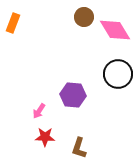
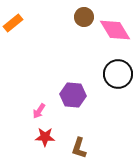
orange rectangle: rotated 30 degrees clockwise
